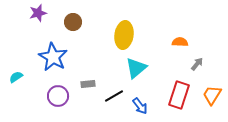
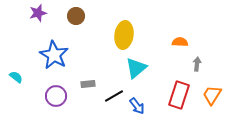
brown circle: moved 3 px right, 6 px up
blue star: moved 1 px right, 2 px up
gray arrow: rotated 32 degrees counterclockwise
cyan semicircle: rotated 72 degrees clockwise
purple circle: moved 2 px left
blue arrow: moved 3 px left
